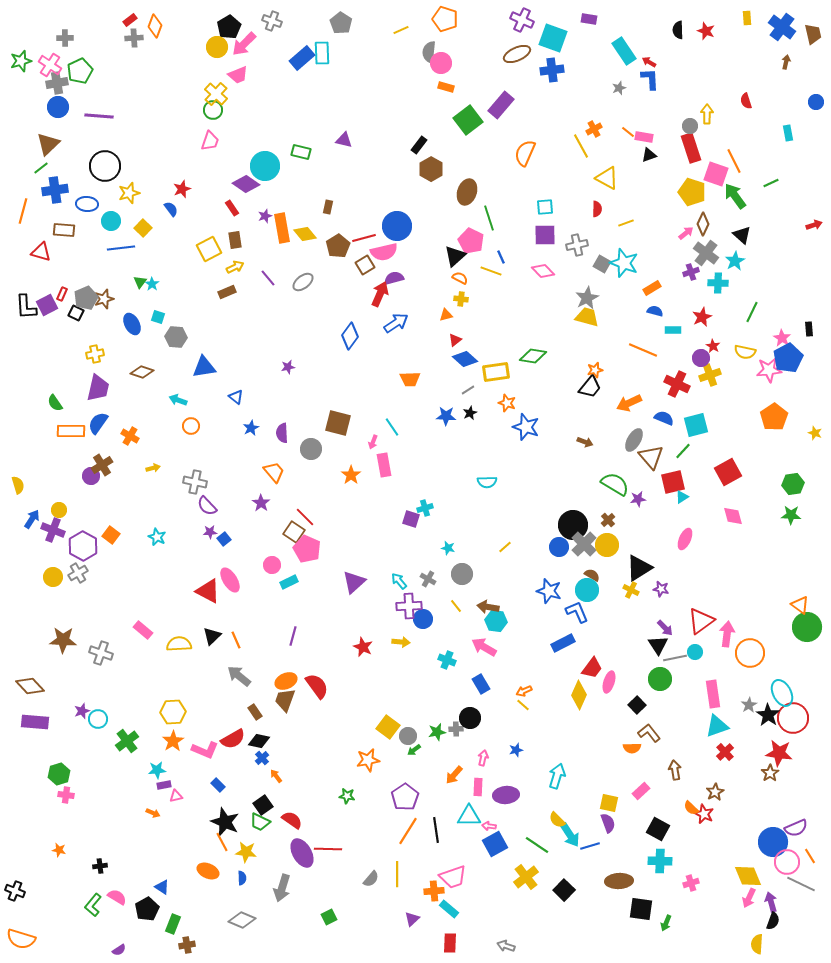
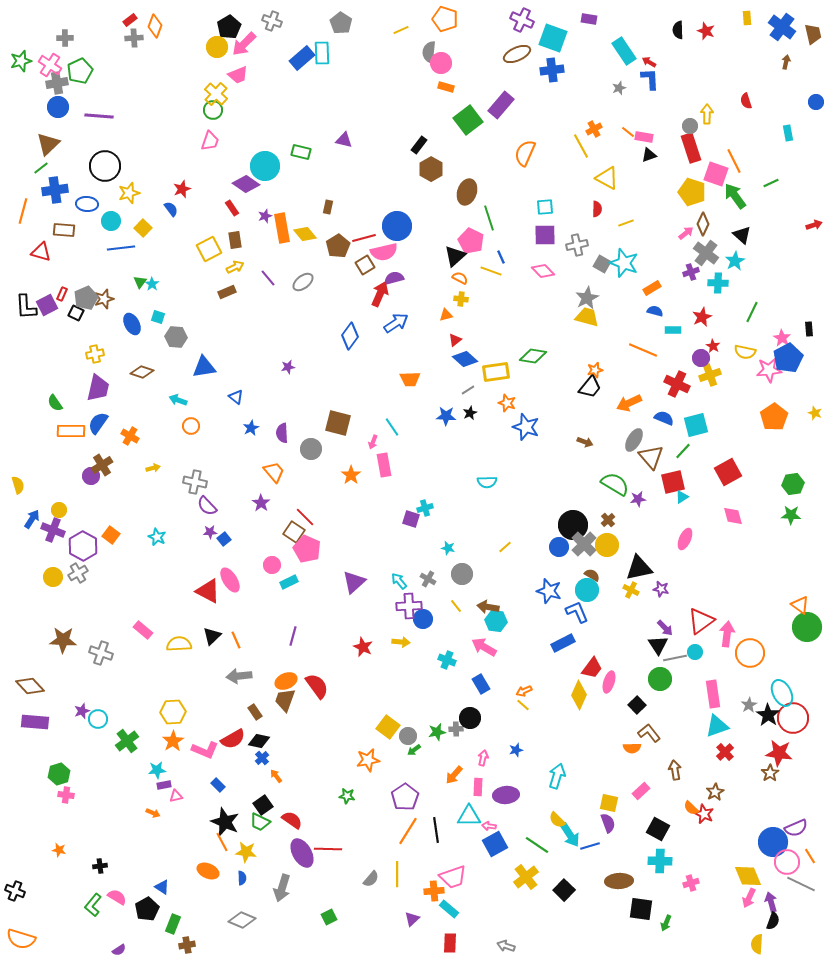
yellow star at (815, 433): moved 20 px up
black triangle at (639, 568): rotated 20 degrees clockwise
gray arrow at (239, 676): rotated 45 degrees counterclockwise
